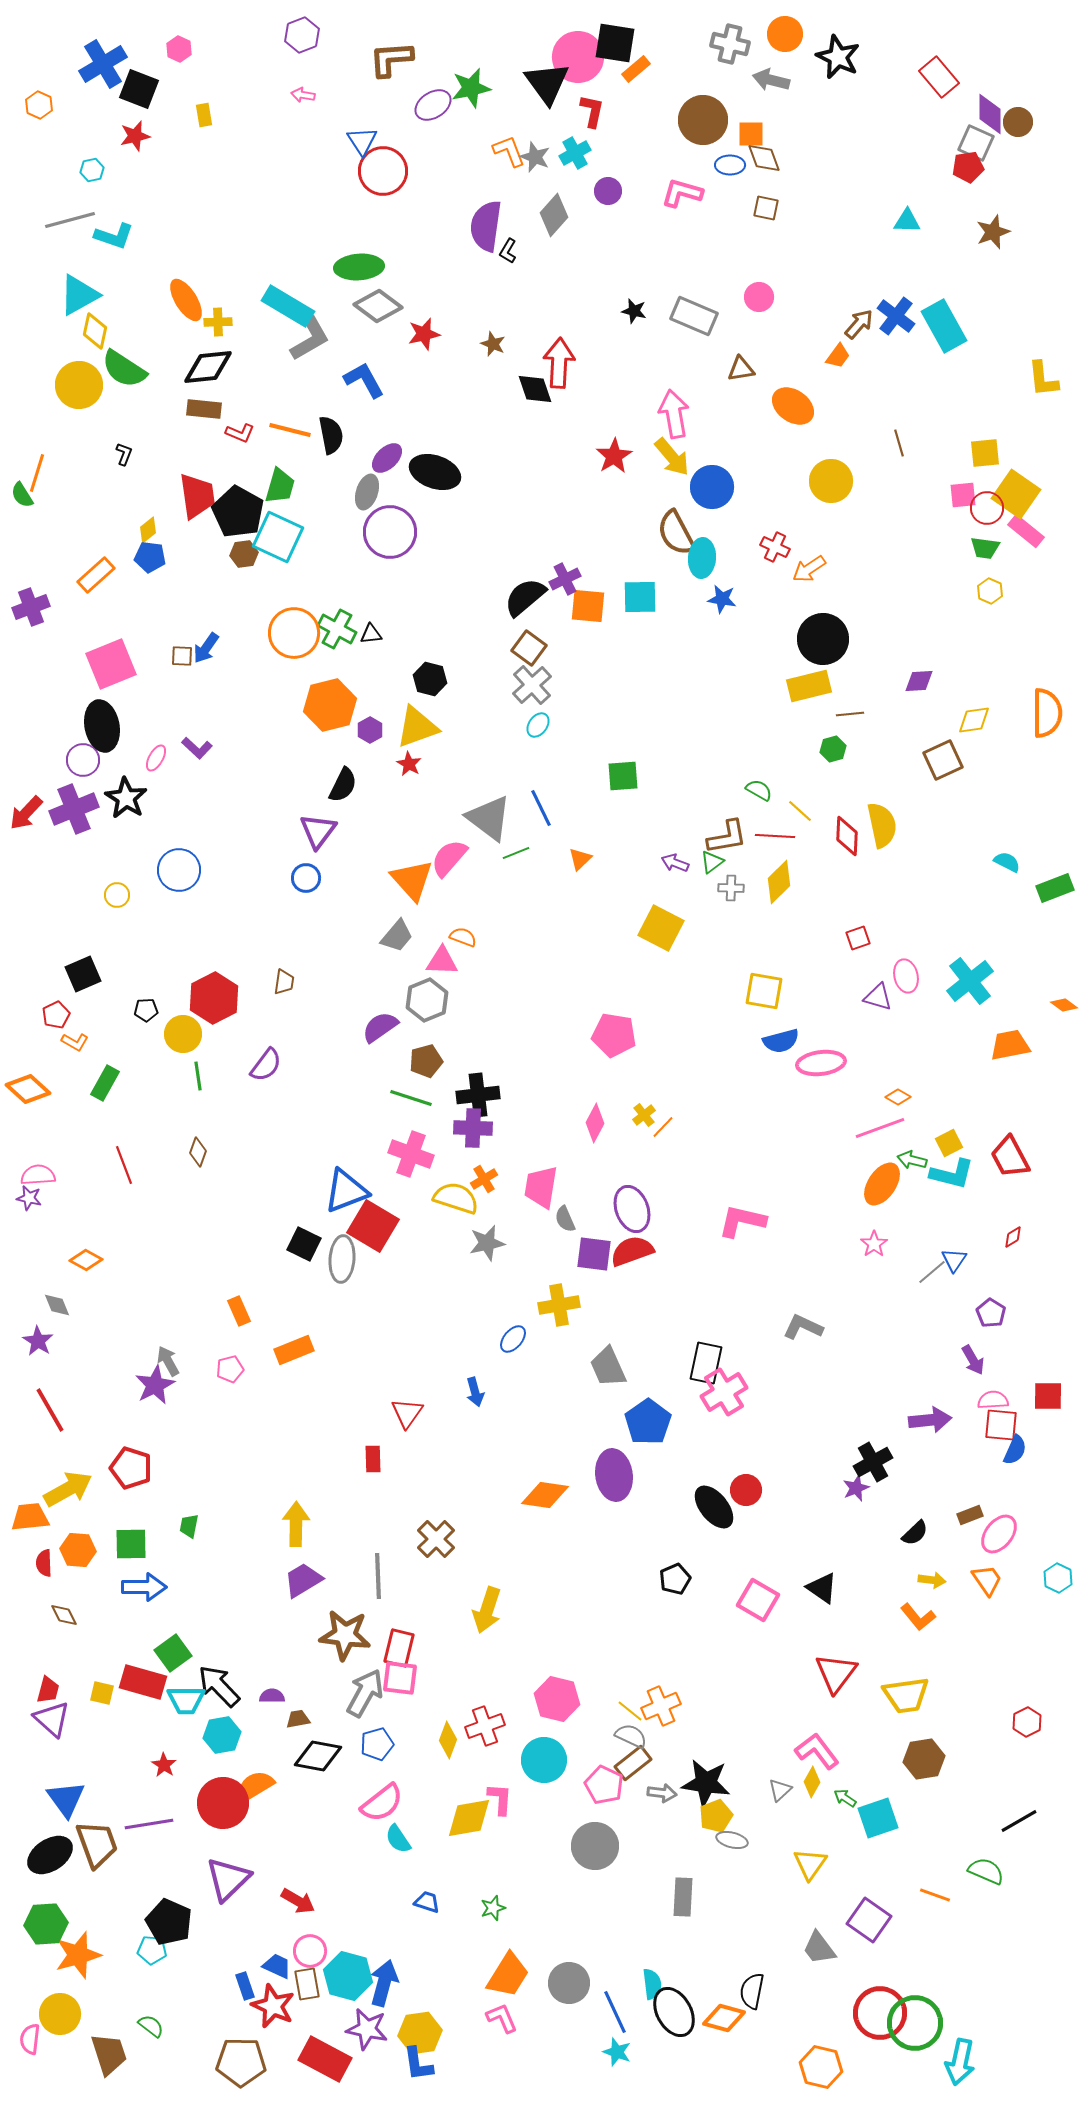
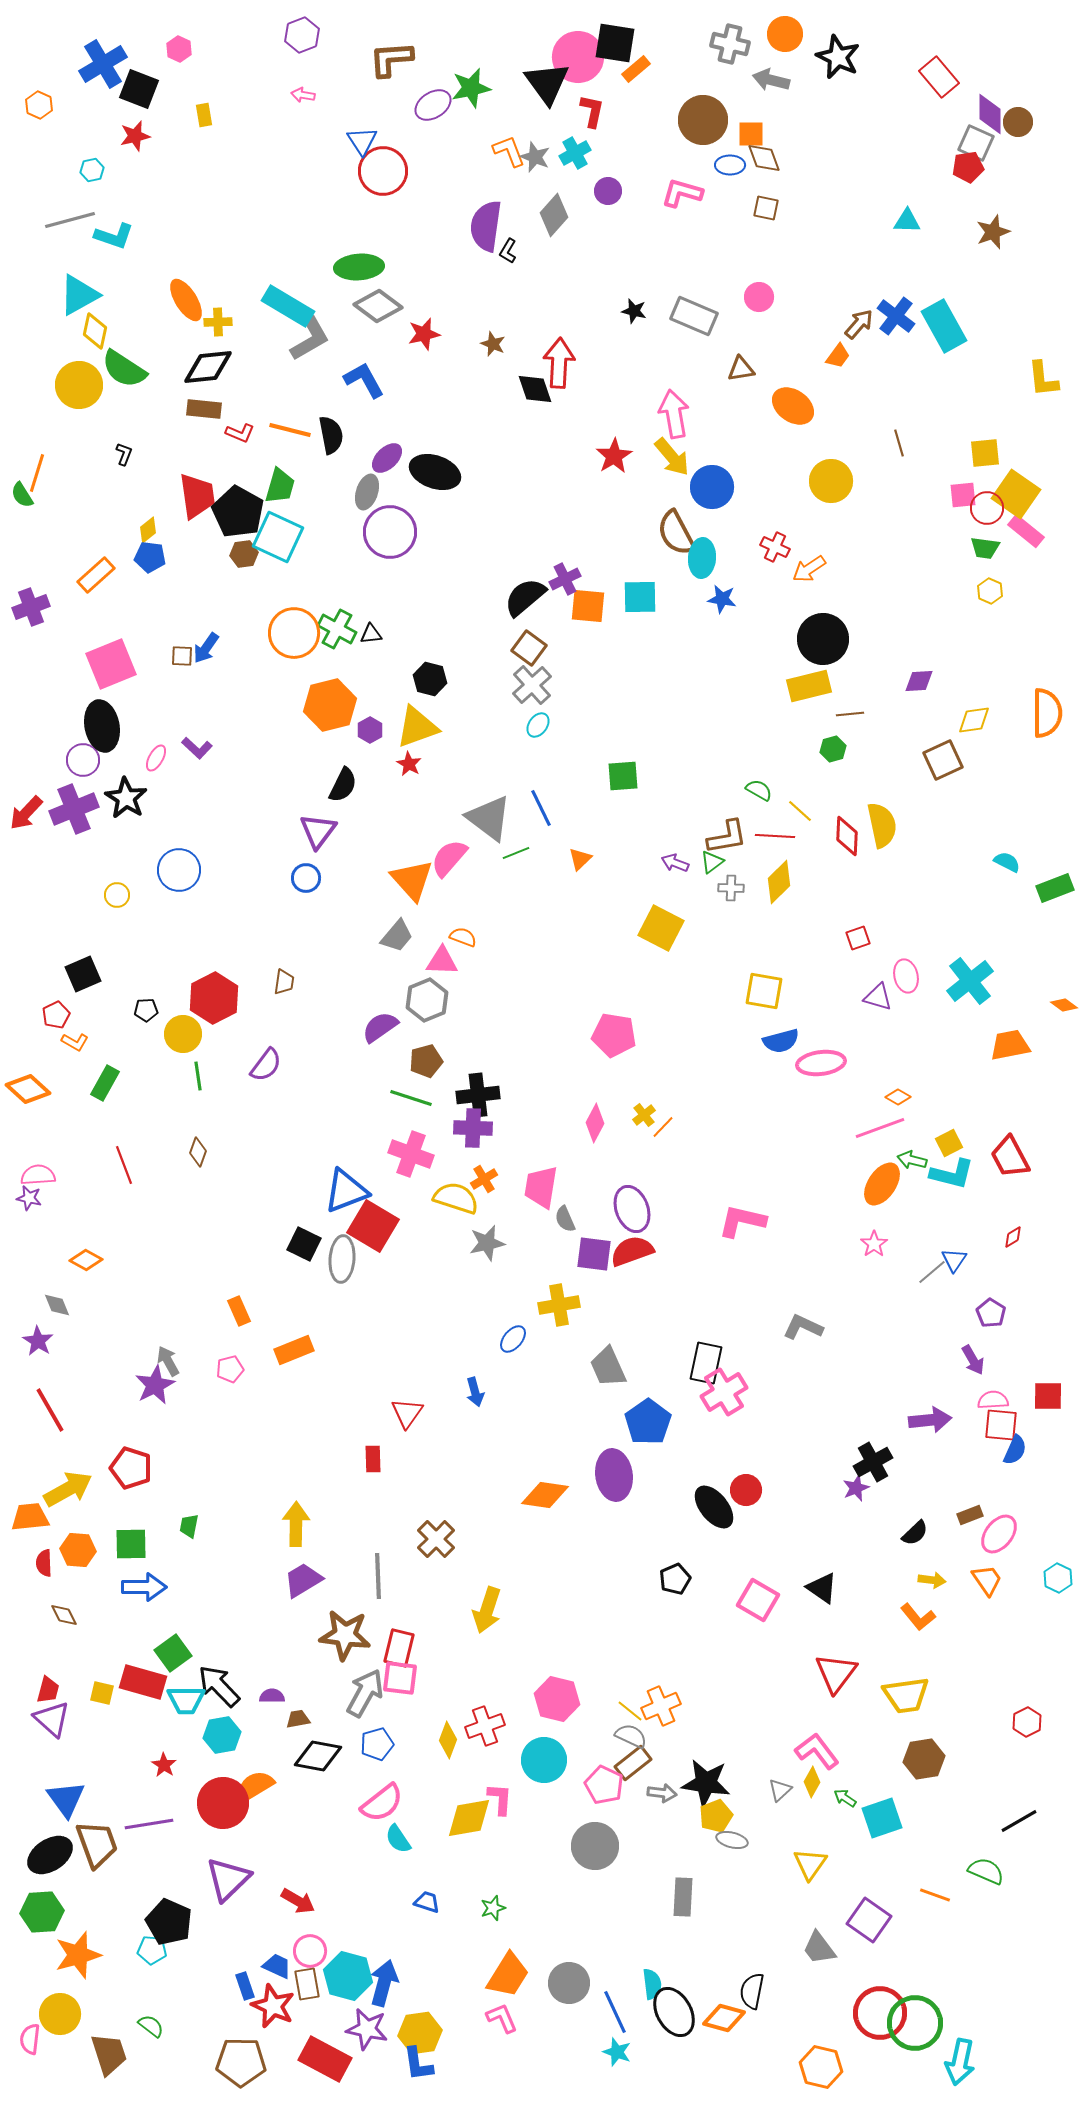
cyan square at (878, 1818): moved 4 px right
green hexagon at (46, 1924): moved 4 px left, 12 px up
